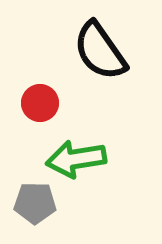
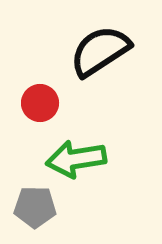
black semicircle: rotated 92 degrees clockwise
gray pentagon: moved 4 px down
